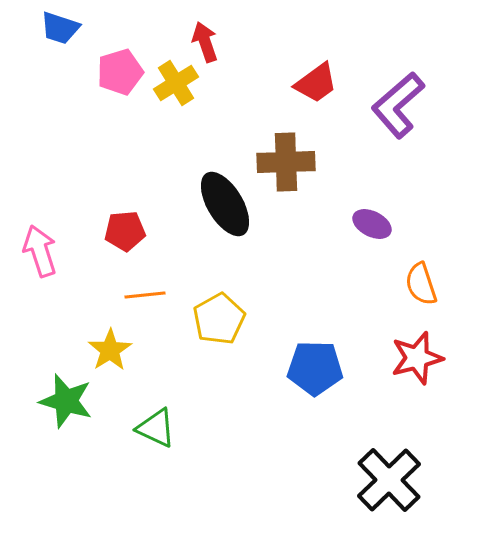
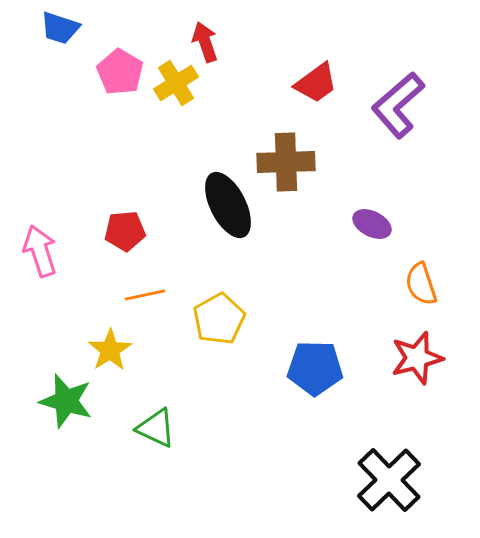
pink pentagon: rotated 24 degrees counterclockwise
black ellipse: moved 3 px right, 1 px down; rotated 4 degrees clockwise
orange line: rotated 6 degrees counterclockwise
